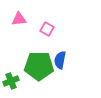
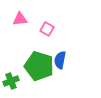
pink triangle: moved 1 px right
green pentagon: rotated 16 degrees clockwise
